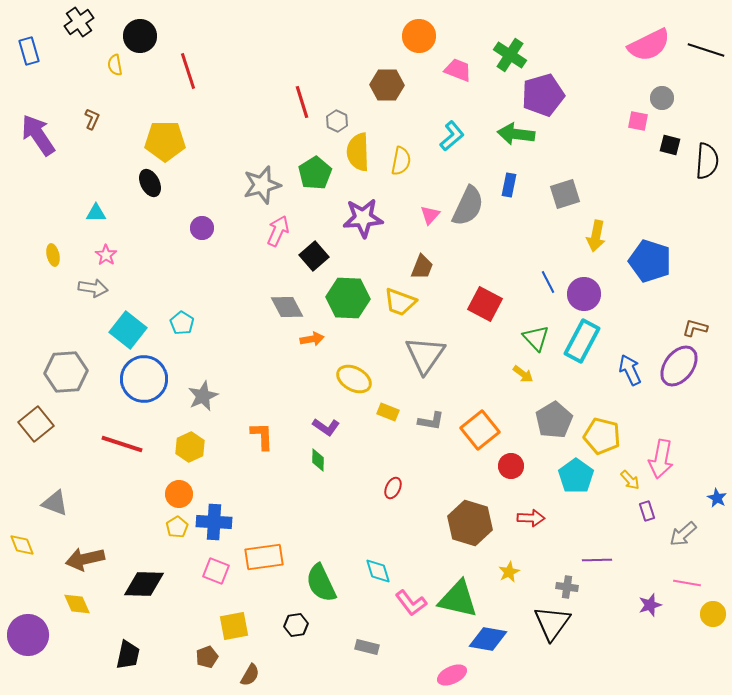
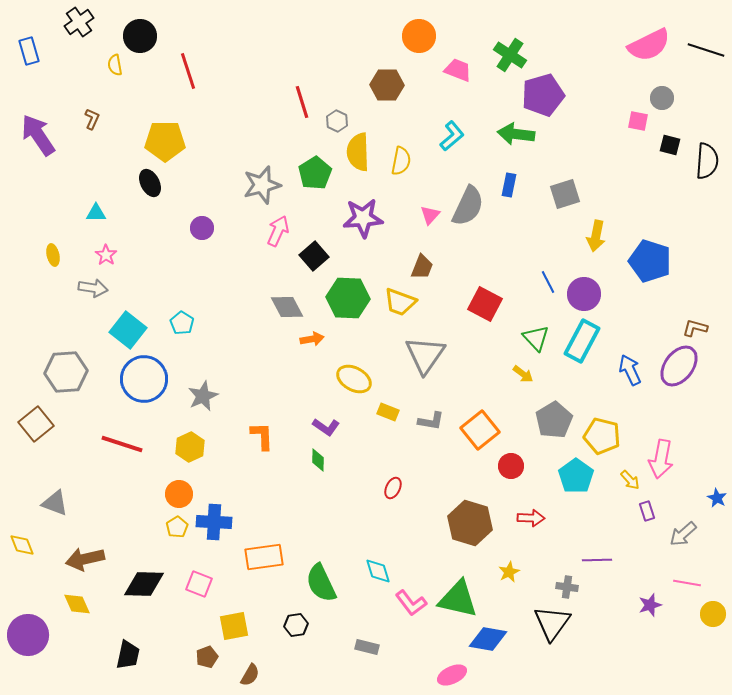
pink square at (216, 571): moved 17 px left, 13 px down
